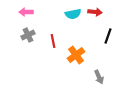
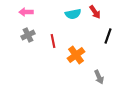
red arrow: rotated 48 degrees clockwise
